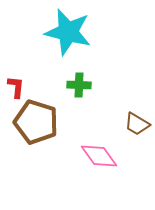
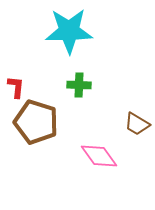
cyan star: moved 1 px right, 1 px up; rotated 15 degrees counterclockwise
